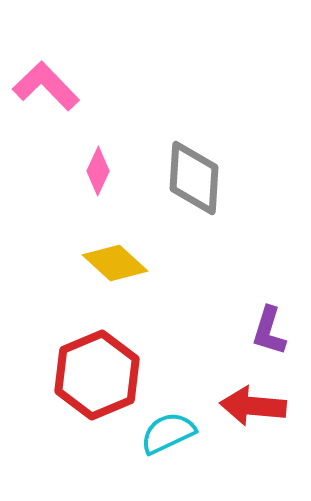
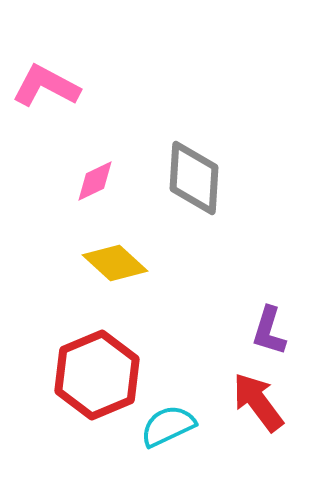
pink L-shape: rotated 18 degrees counterclockwise
pink diamond: moved 3 px left, 10 px down; rotated 39 degrees clockwise
red arrow: moved 5 px right, 4 px up; rotated 48 degrees clockwise
cyan semicircle: moved 7 px up
